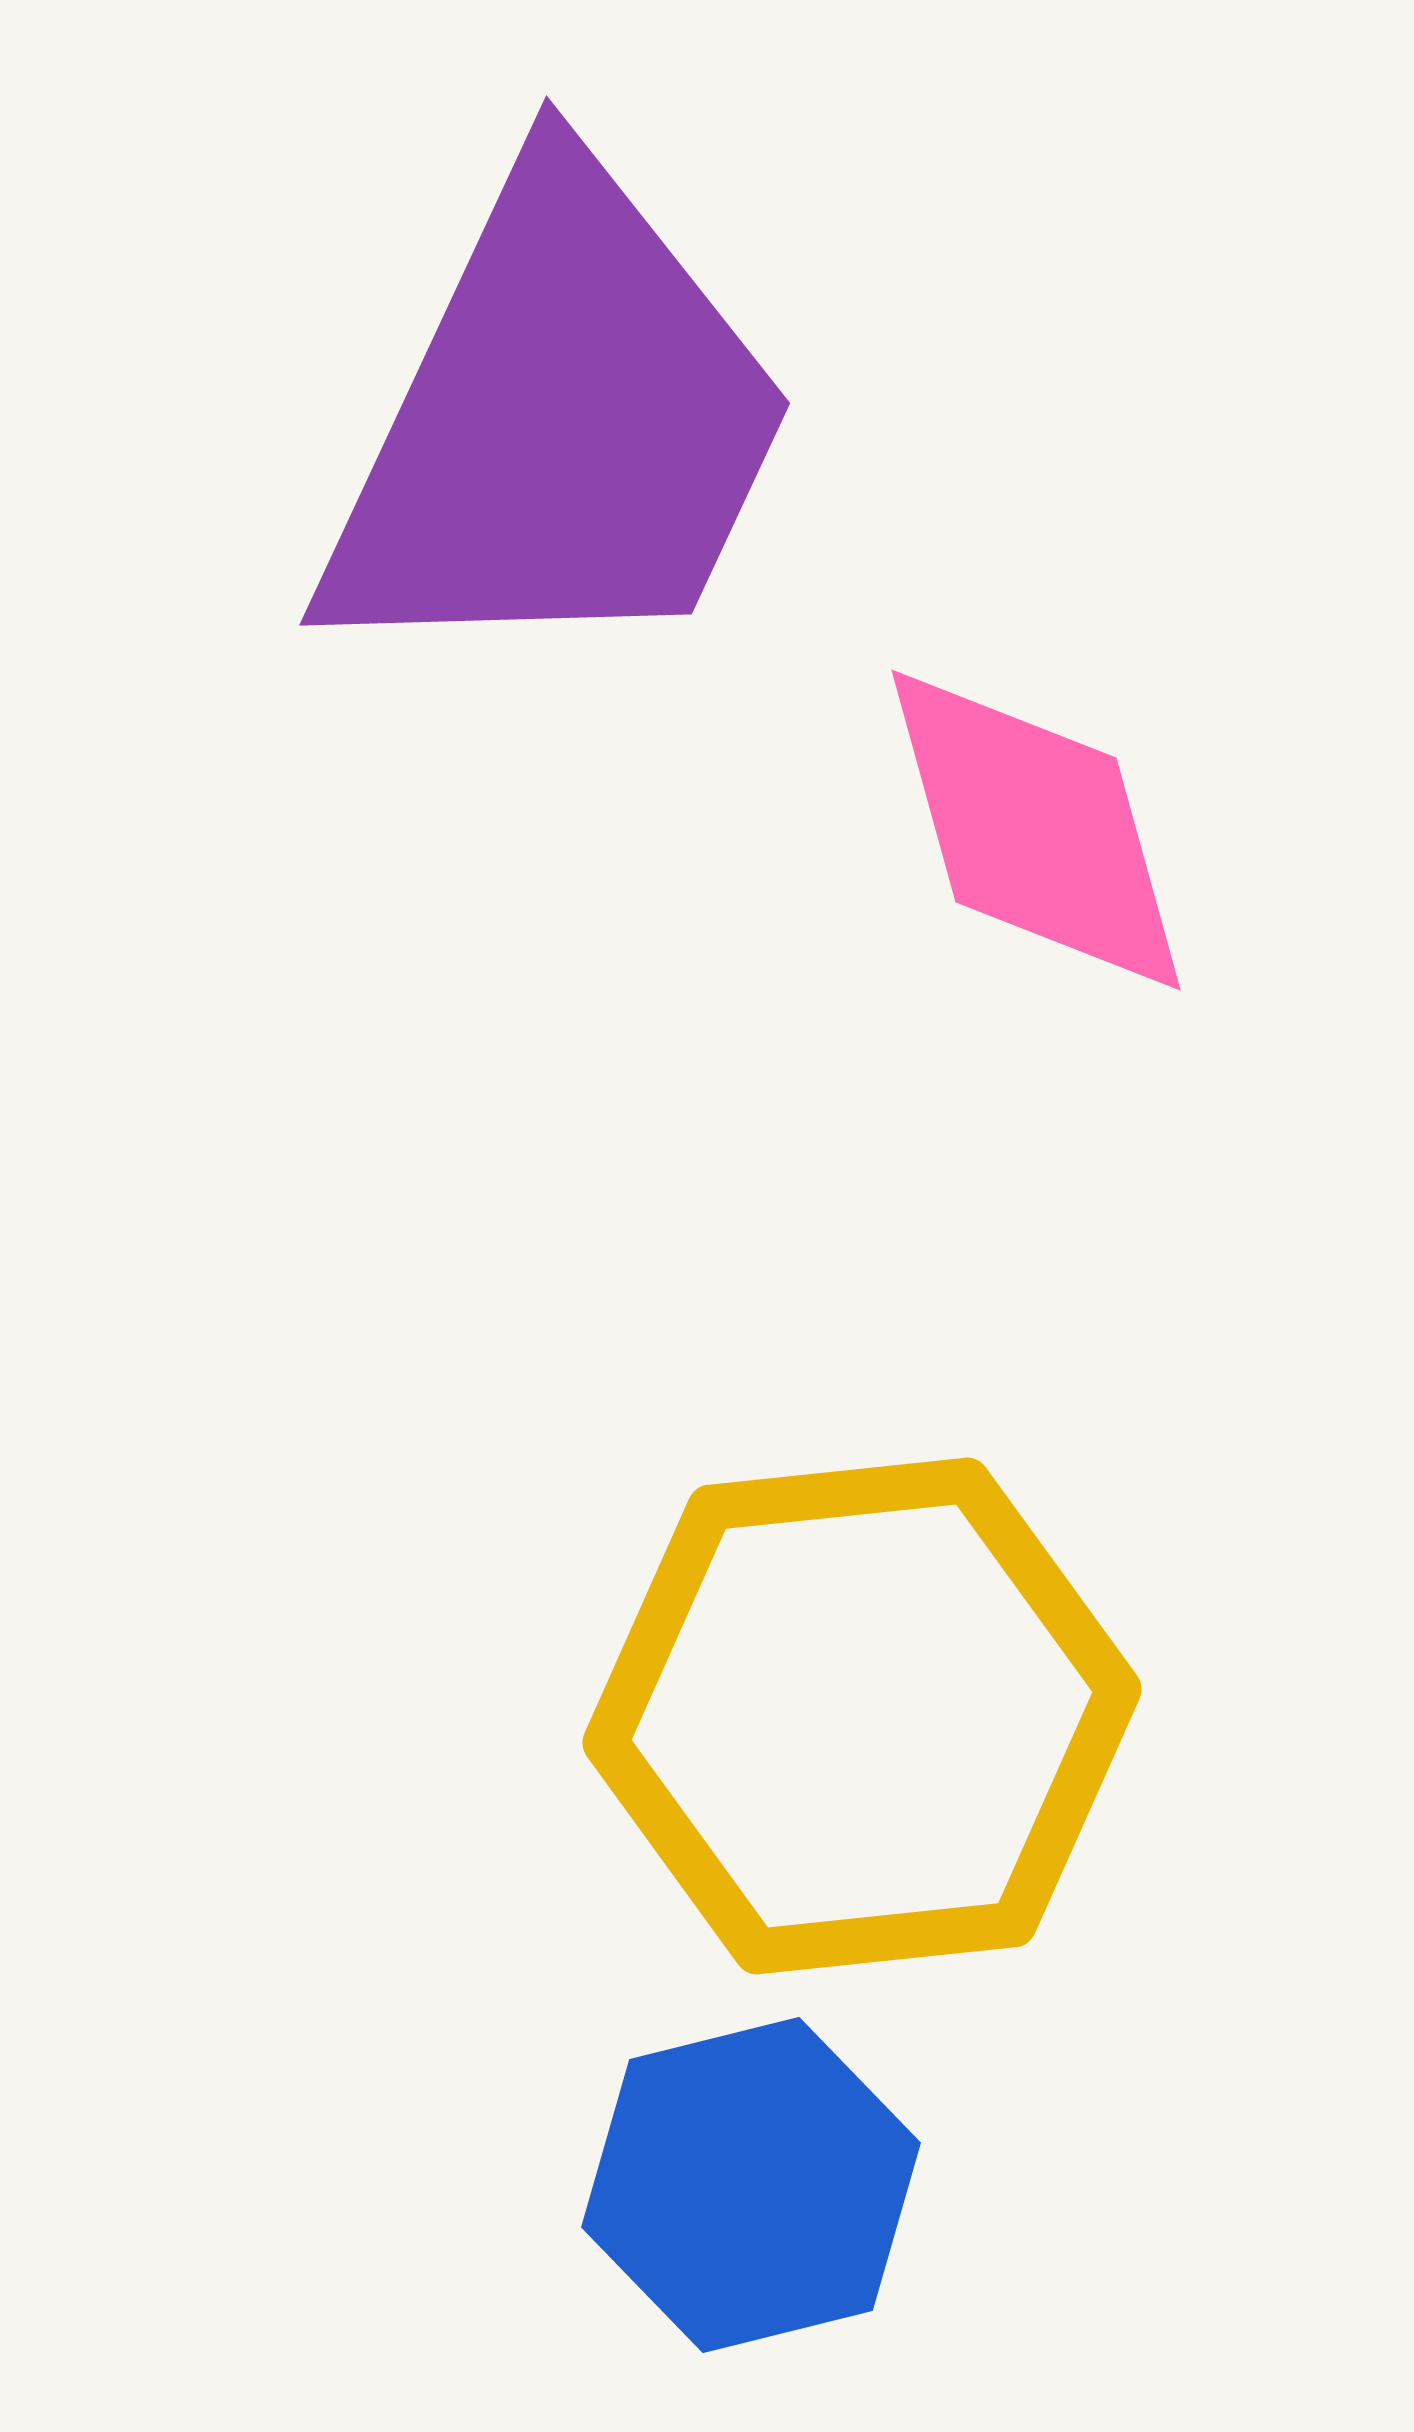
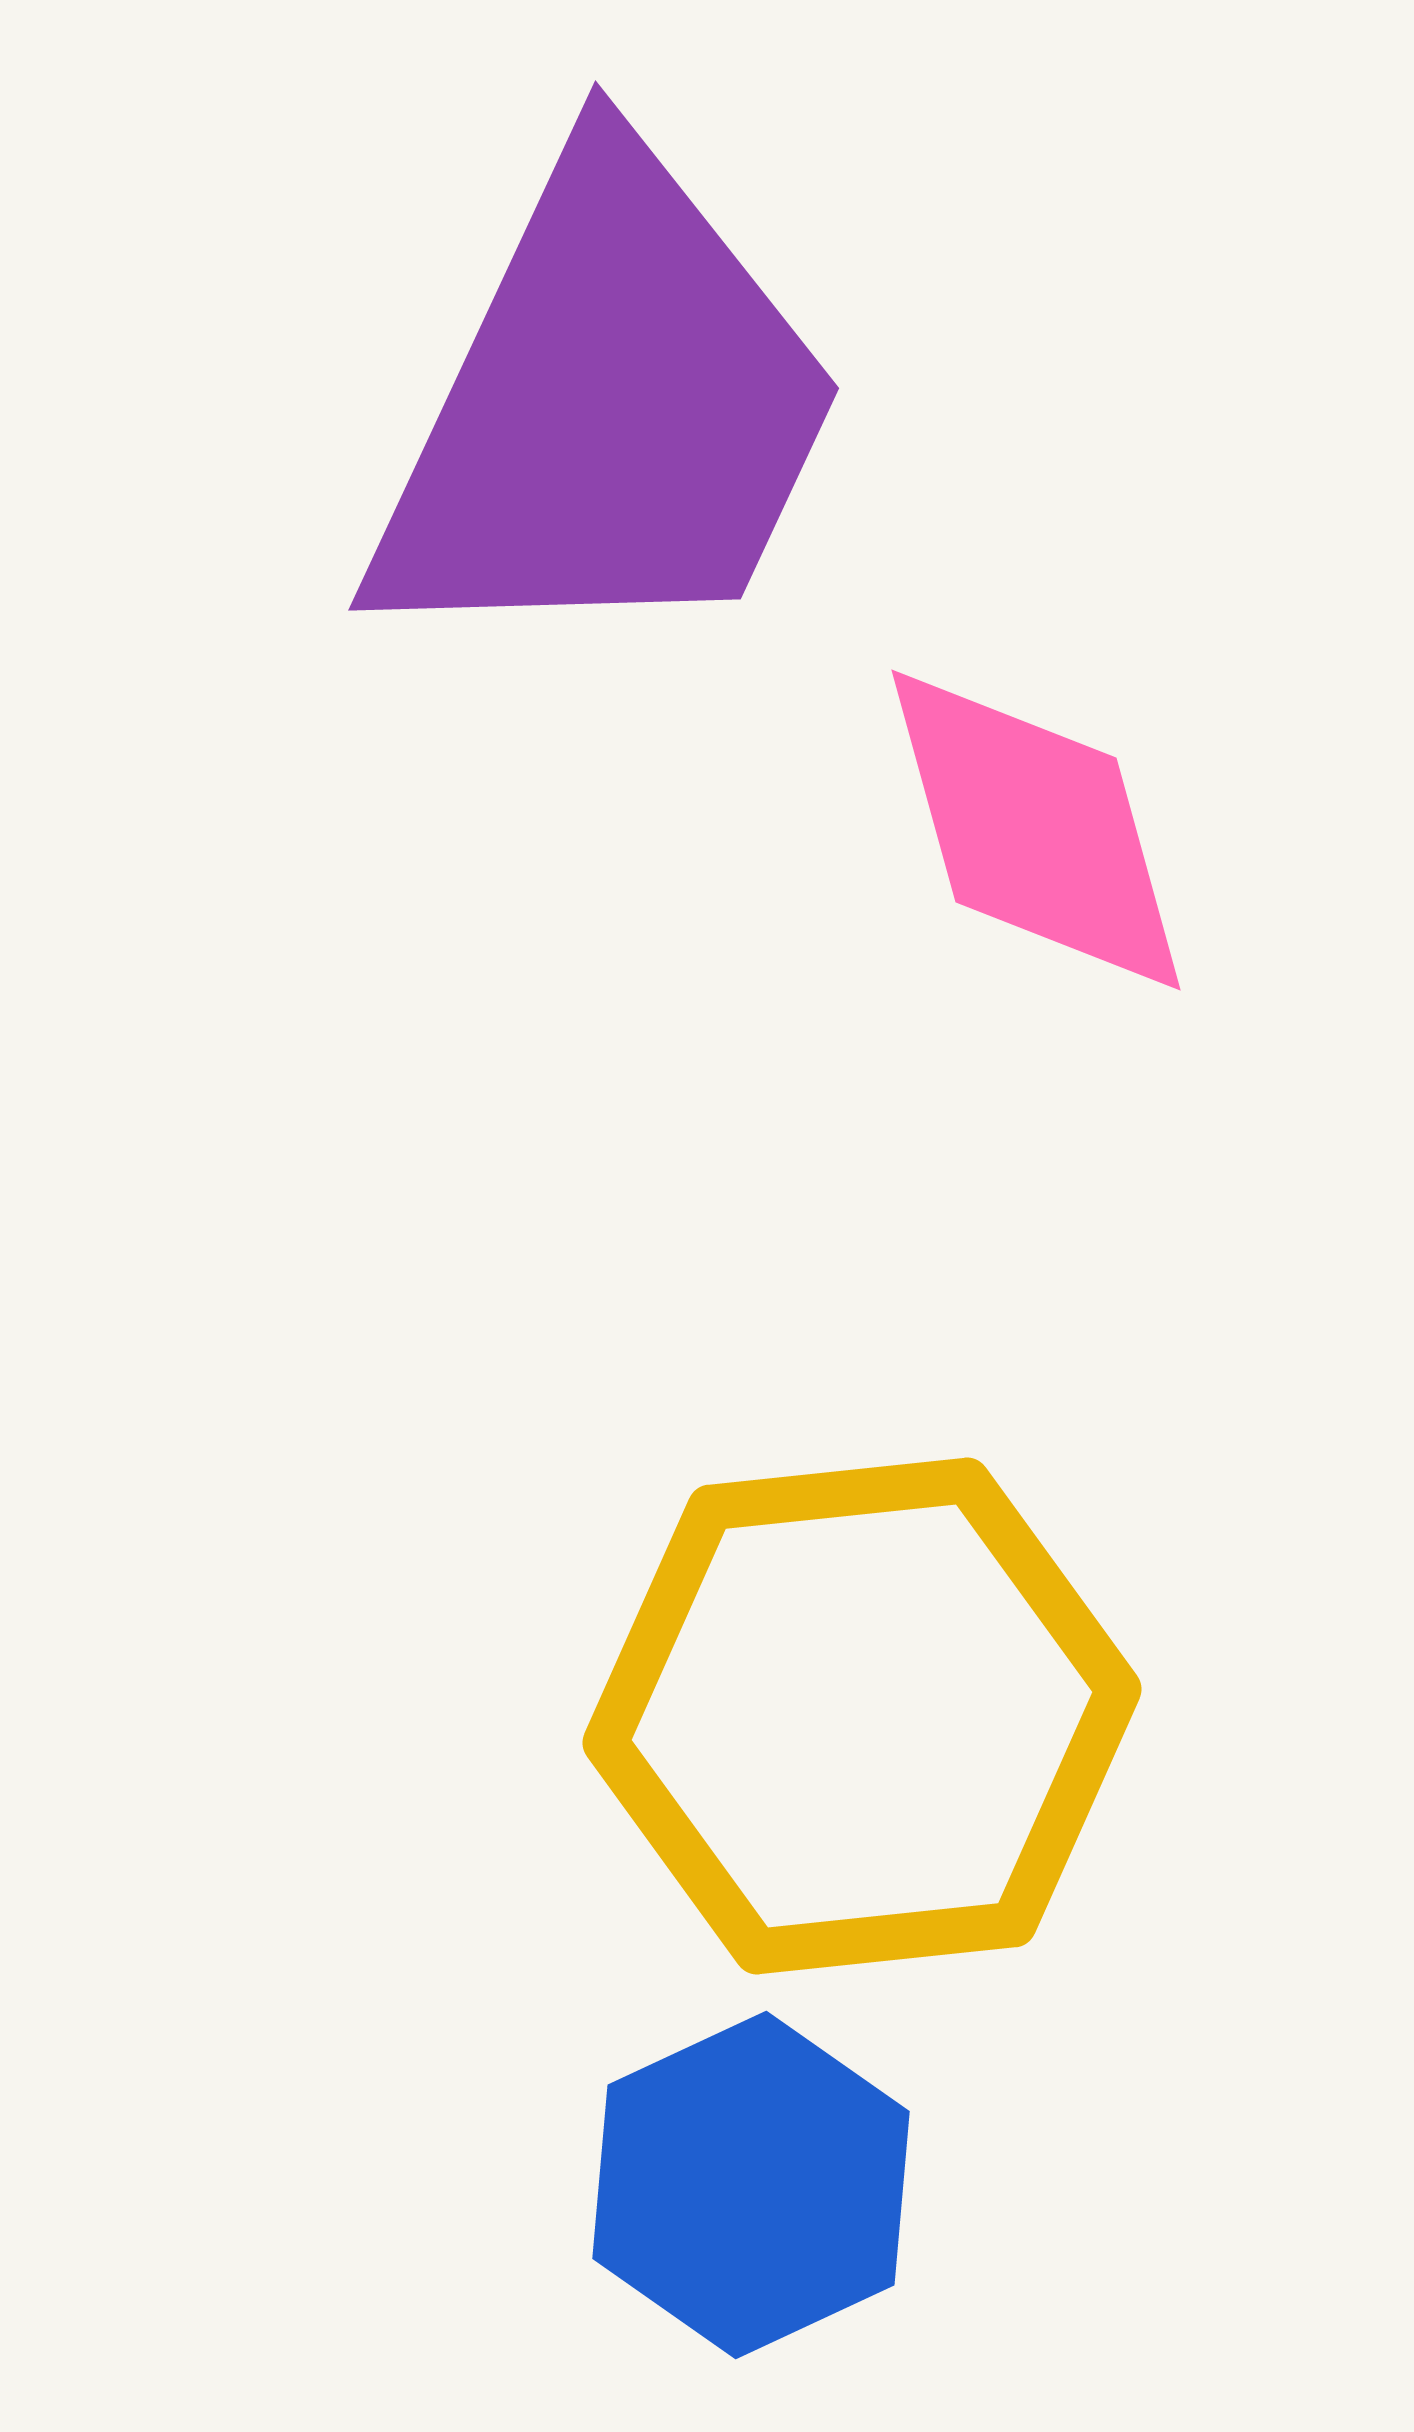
purple trapezoid: moved 49 px right, 15 px up
blue hexagon: rotated 11 degrees counterclockwise
